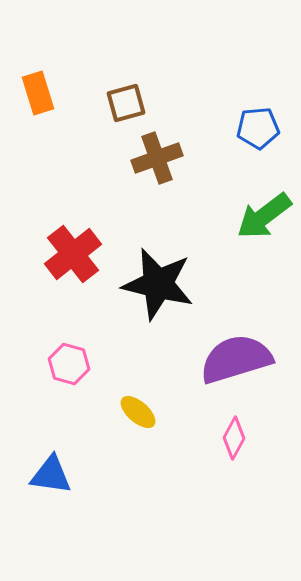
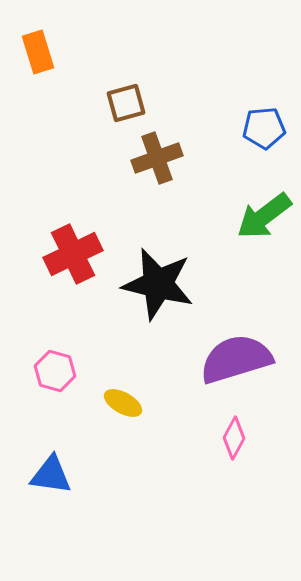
orange rectangle: moved 41 px up
blue pentagon: moved 6 px right
red cross: rotated 12 degrees clockwise
pink hexagon: moved 14 px left, 7 px down
yellow ellipse: moved 15 px left, 9 px up; rotated 12 degrees counterclockwise
